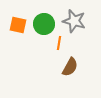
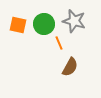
orange line: rotated 32 degrees counterclockwise
